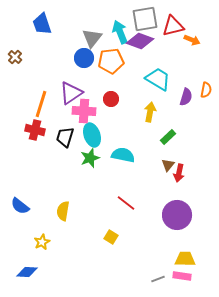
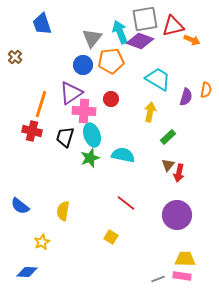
blue circle: moved 1 px left, 7 px down
red cross: moved 3 px left, 1 px down
